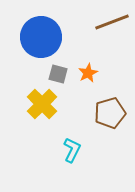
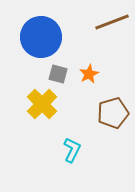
orange star: moved 1 px right, 1 px down
brown pentagon: moved 3 px right
